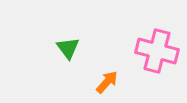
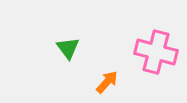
pink cross: moved 1 px left, 1 px down
